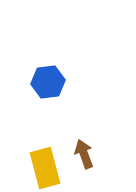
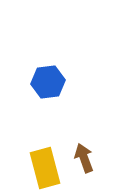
brown arrow: moved 4 px down
